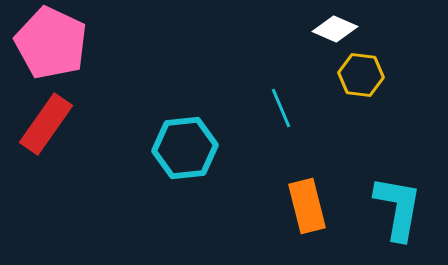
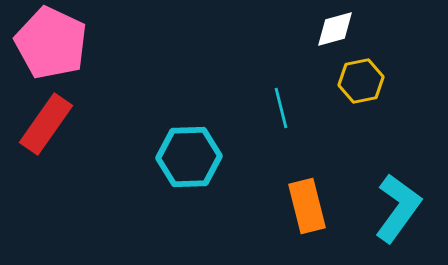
white diamond: rotated 39 degrees counterclockwise
yellow hexagon: moved 6 px down; rotated 18 degrees counterclockwise
cyan line: rotated 9 degrees clockwise
cyan hexagon: moved 4 px right, 9 px down; rotated 4 degrees clockwise
cyan L-shape: rotated 26 degrees clockwise
